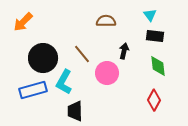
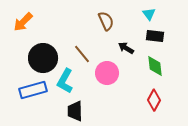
cyan triangle: moved 1 px left, 1 px up
brown semicircle: rotated 66 degrees clockwise
black arrow: moved 2 px right, 3 px up; rotated 70 degrees counterclockwise
green diamond: moved 3 px left
cyan L-shape: moved 1 px right, 1 px up
